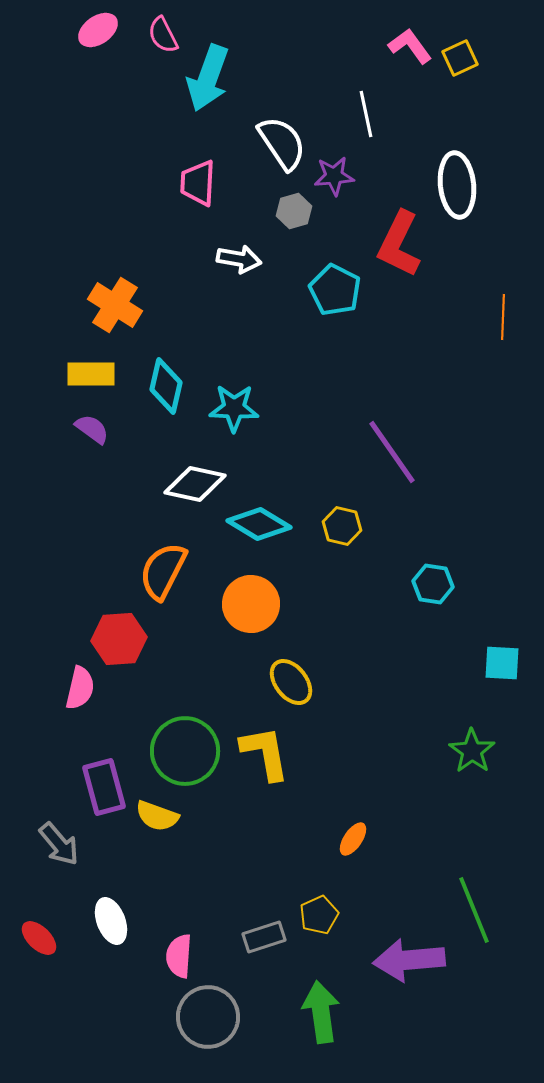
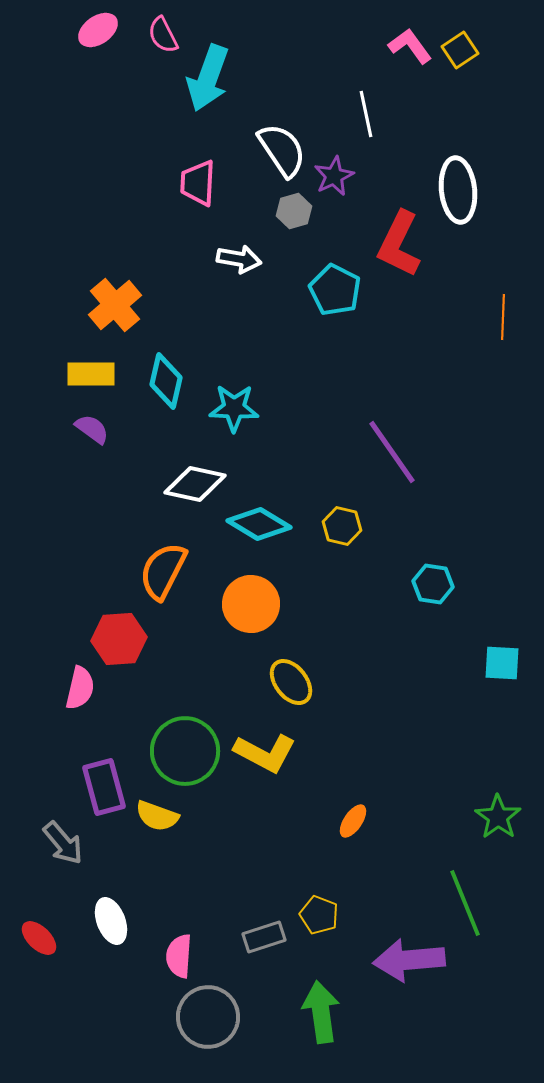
yellow square at (460, 58): moved 8 px up; rotated 9 degrees counterclockwise
white semicircle at (282, 143): moved 7 px down
purple star at (334, 176): rotated 21 degrees counterclockwise
white ellipse at (457, 185): moved 1 px right, 5 px down
orange cross at (115, 305): rotated 18 degrees clockwise
cyan diamond at (166, 386): moved 5 px up
green star at (472, 751): moved 26 px right, 66 px down
yellow L-shape at (265, 753): rotated 128 degrees clockwise
orange ellipse at (353, 839): moved 18 px up
gray arrow at (59, 844): moved 4 px right, 1 px up
green line at (474, 910): moved 9 px left, 7 px up
yellow pentagon at (319, 915): rotated 27 degrees counterclockwise
